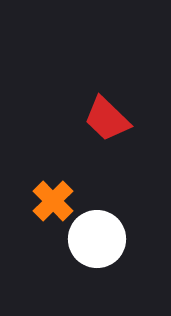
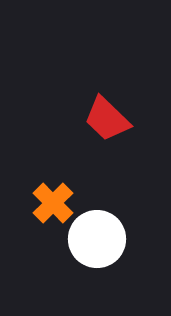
orange cross: moved 2 px down
